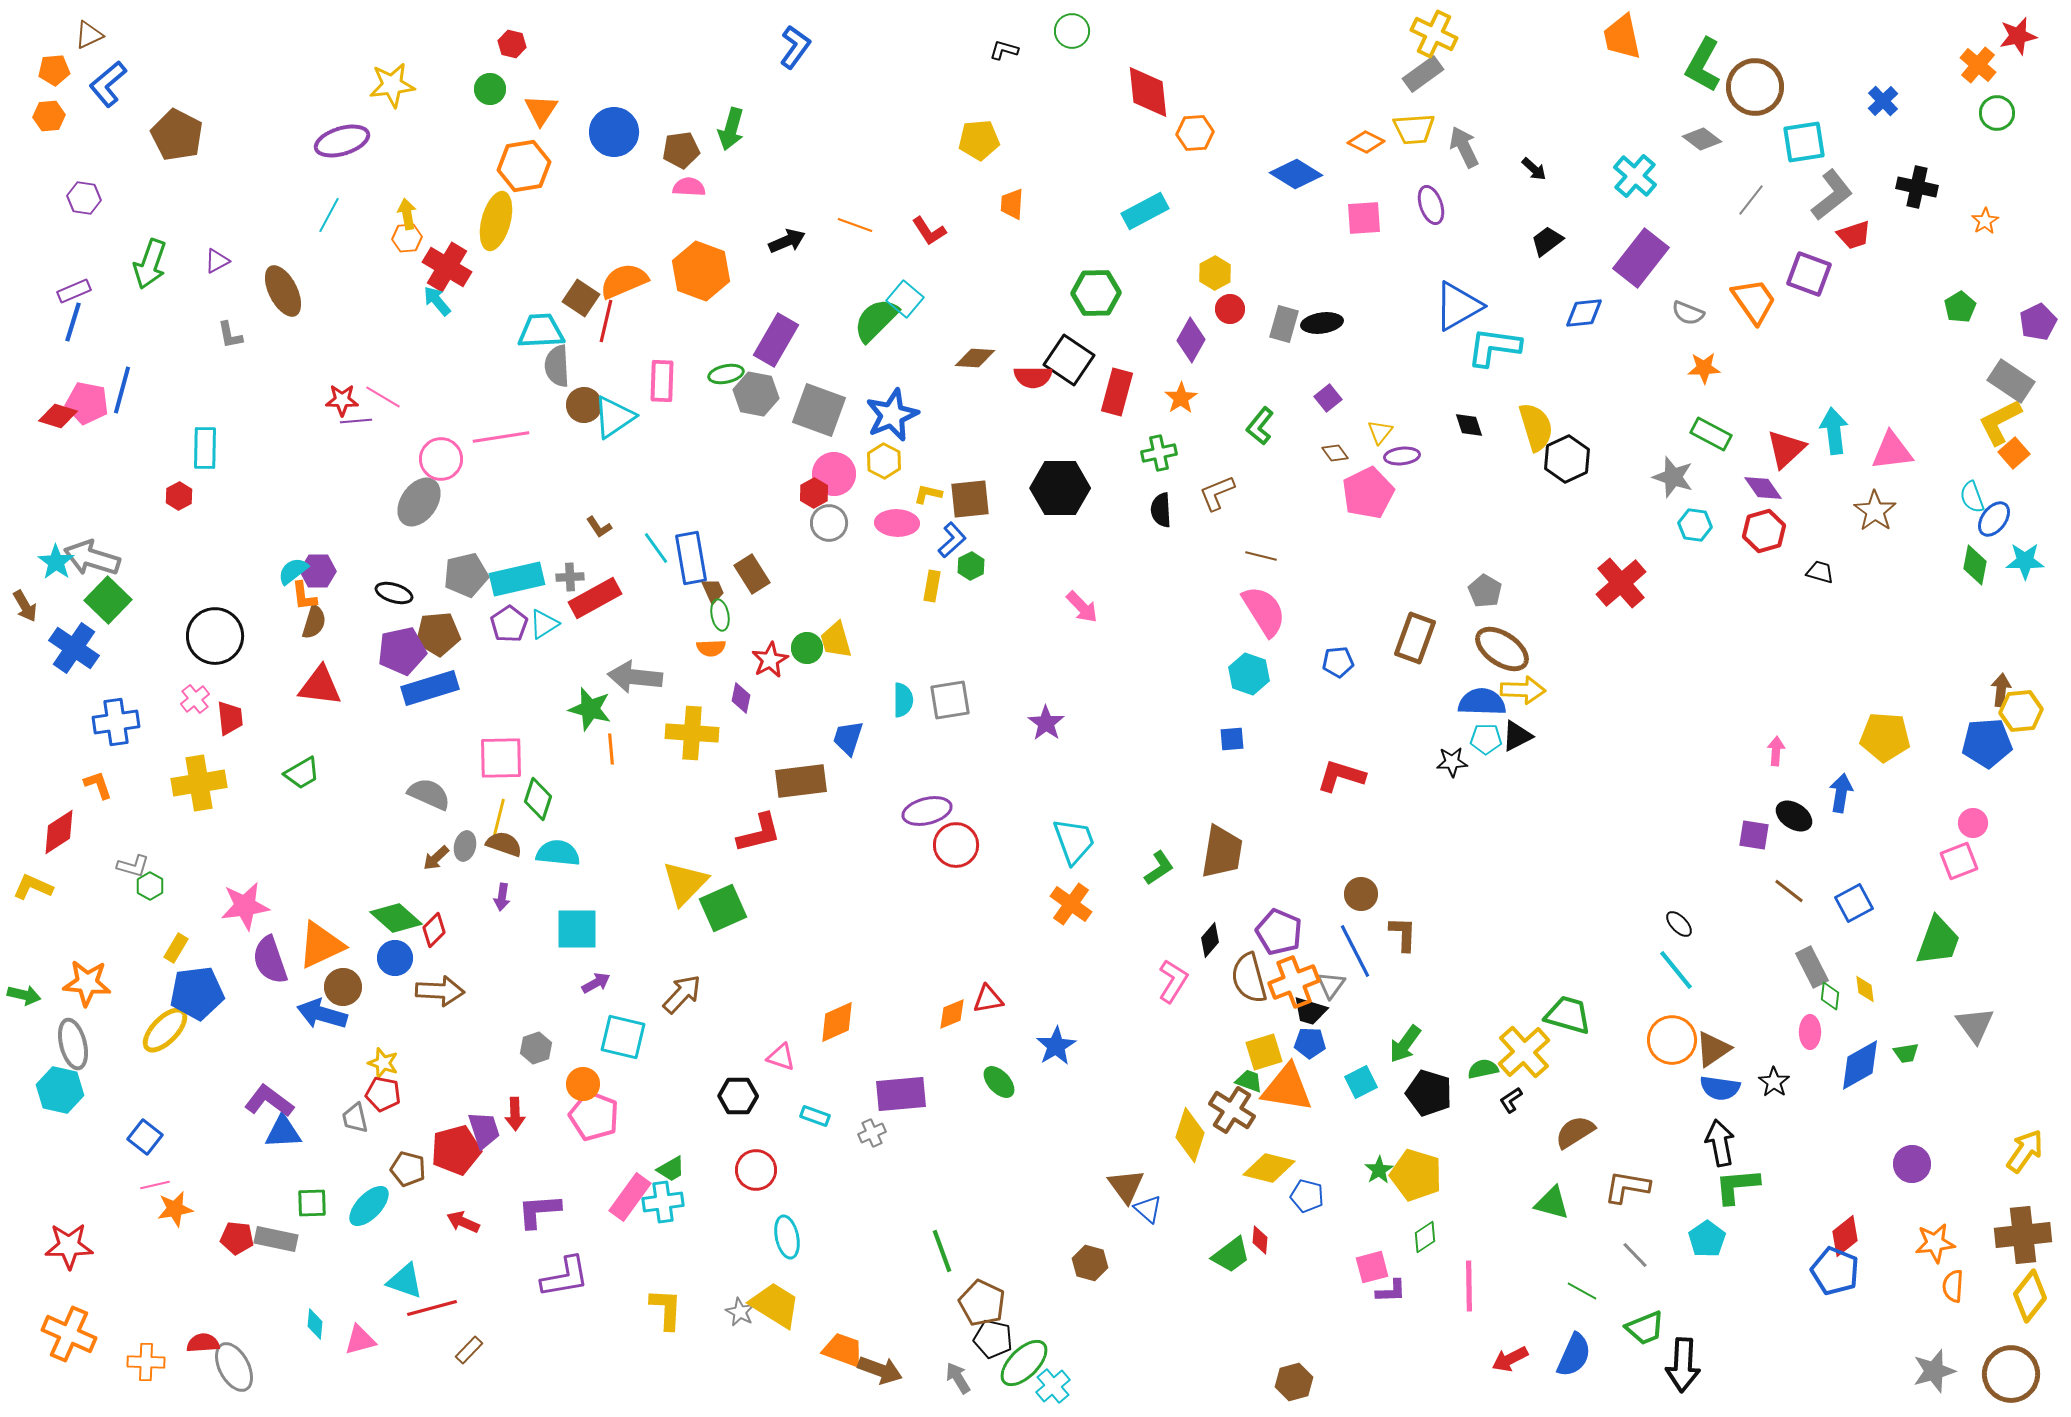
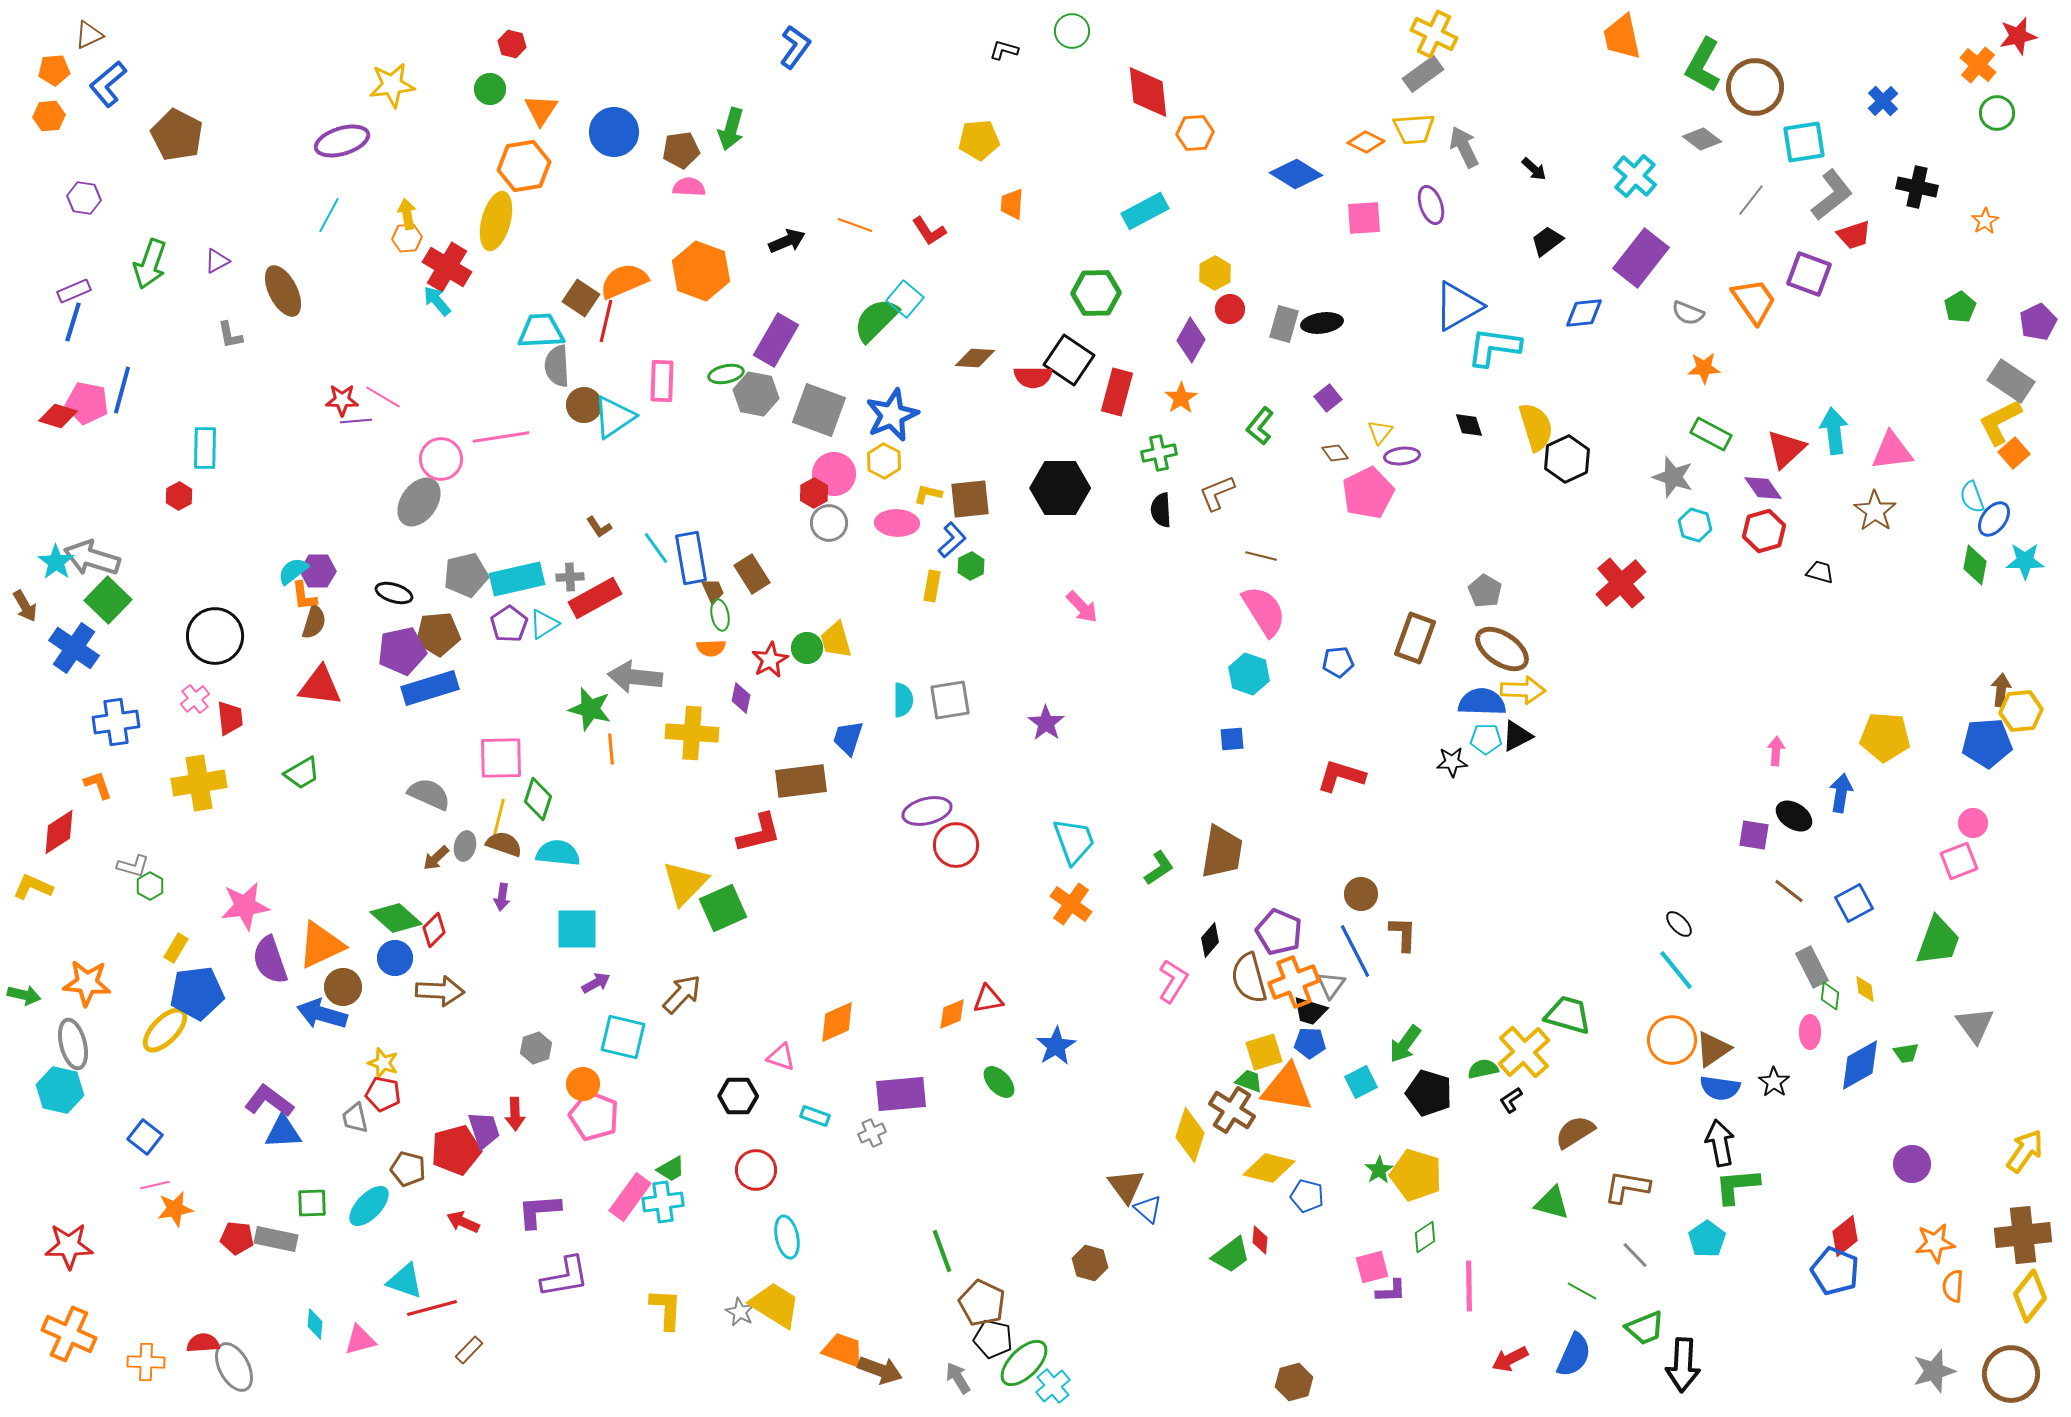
cyan hexagon at (1695, 525): rotated 8 degrees clockwise
